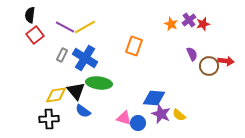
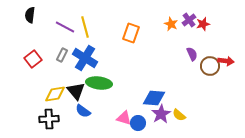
yellow line: rotated 75 degrees counterclockwise
red square: moved 2 px left, 24 px down
orange rectangle: moved 3 px left, 13 px up
brown circle: moved 1 px right
yellow diamond: moved 1 px left, 1 px up
purple star: rotated 18 degrees clockwise
